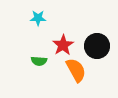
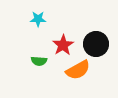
cyan star: moved 1 px down
black circle: moved 1 px left, 2 px up
orange semicircle: moved 2 px right; rotated 90 degrees clockwise
